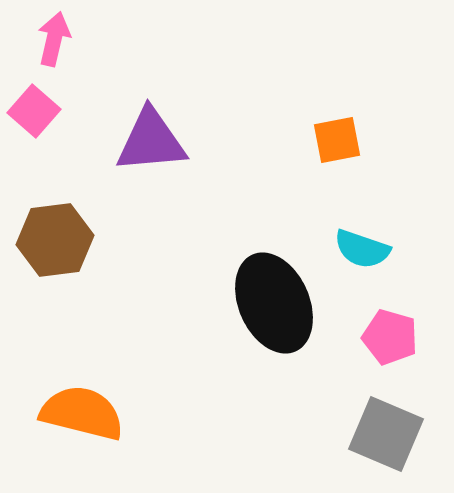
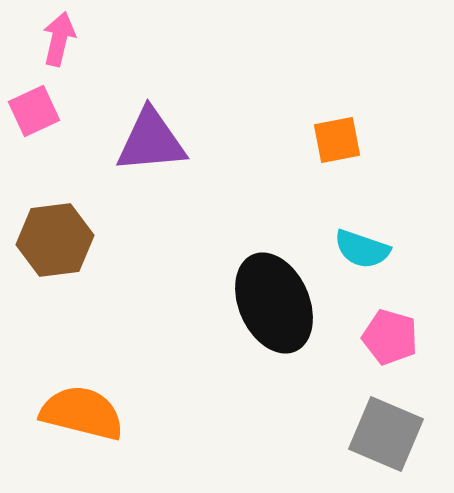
pink arrow: moved 5 px right
pink square: rotated 24 degrees clockwise
